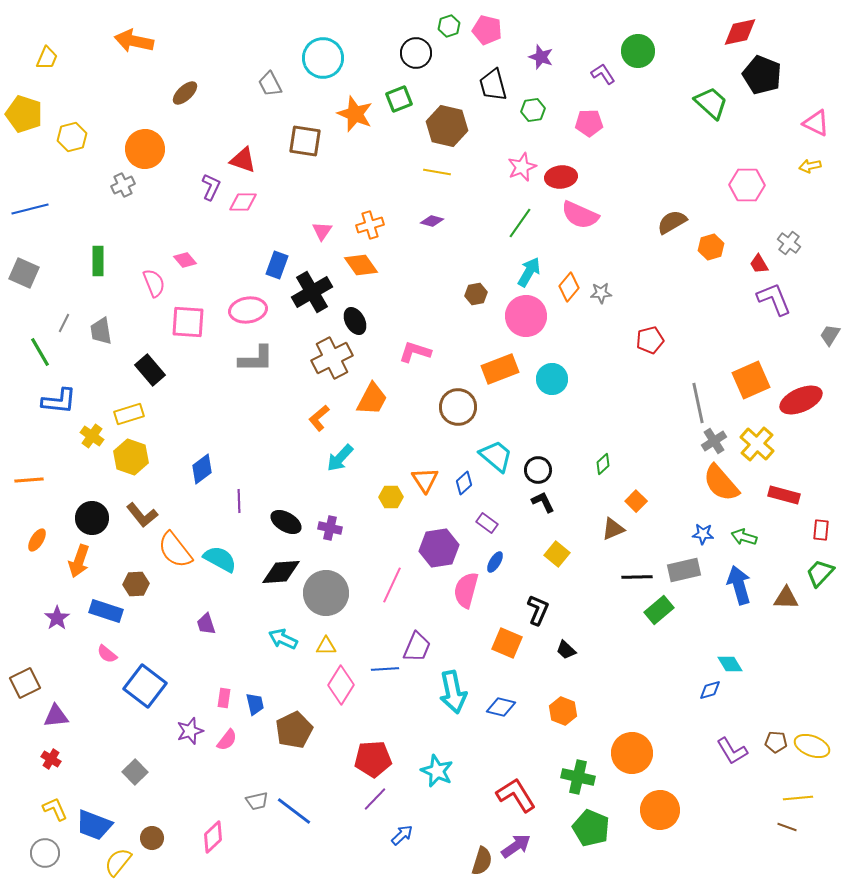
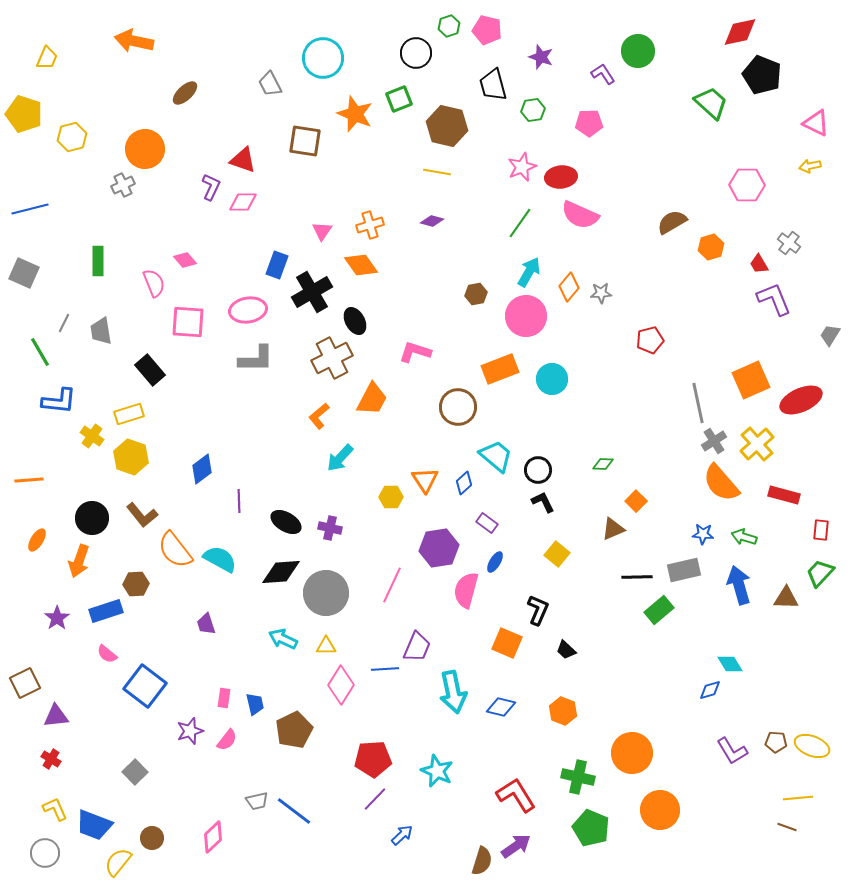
orange L-shape at (319, 418): moved 2 px up
yellow cross at (757, 444): rotated 8 degrees clockwise
green diamond at (603, 464): rotated 45 degrees clockwise
blue rectangle at (106, 611): rotated 36 degrees counterclockwise
